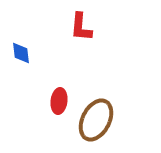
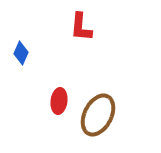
blue diamond: rotated 30 degrees clockwise
brown ellipse: moved 2 px right, 5 px up
